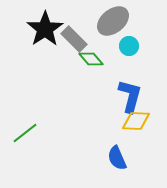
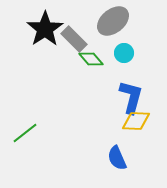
cyan circle: moved 5 px left, 7 px down
blue L-shape: moved 1 px right, 1 px down
